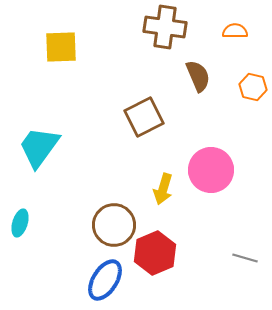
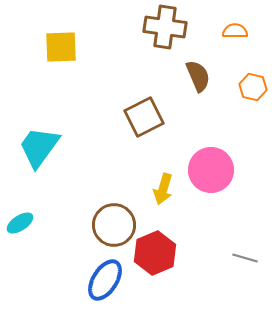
cyan ellipse: rotated 40 degrees clockwise
